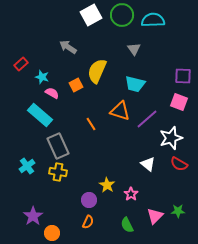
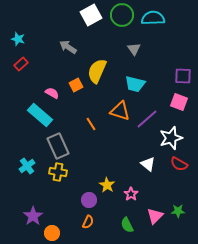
cyan semicircle: moved 2 px up
cyan star: moved 24 px left, 38 px up
